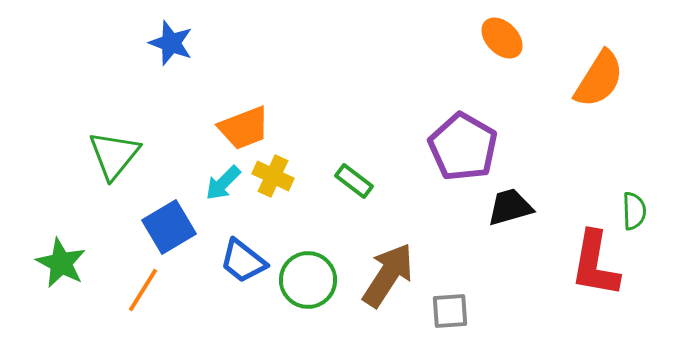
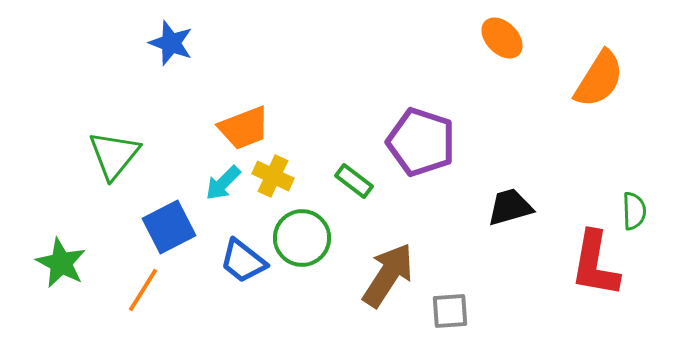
purple pentagon: moved 42 px left, 5 px up; rotated 12 degrees counterclockwise
blue square: rotated 4 degrees clockwise
green circle: moved 6 px left, 42 px up
